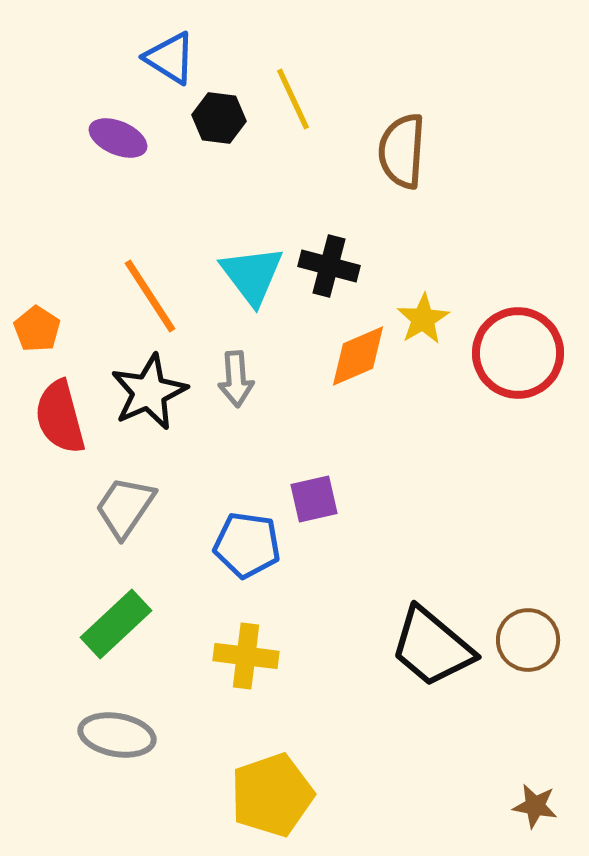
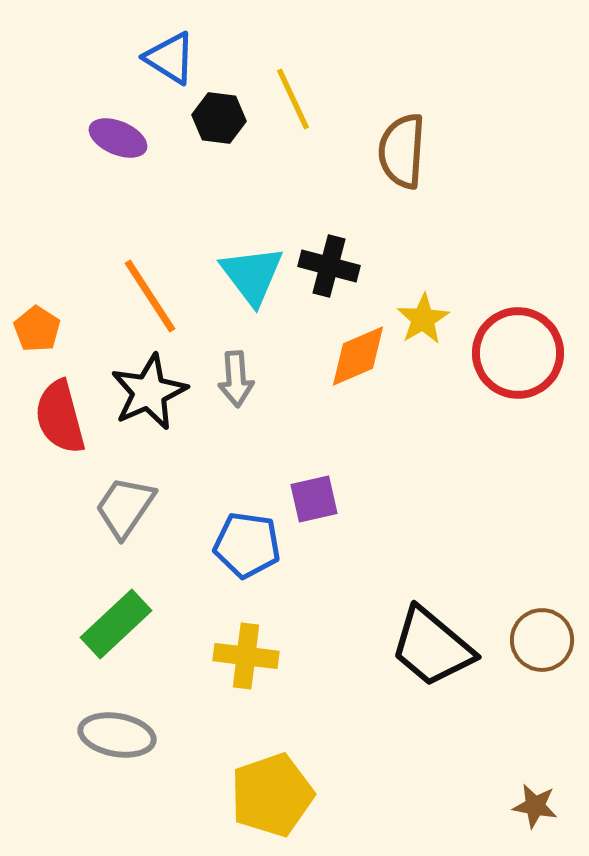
brown circle: moved 14 px right
